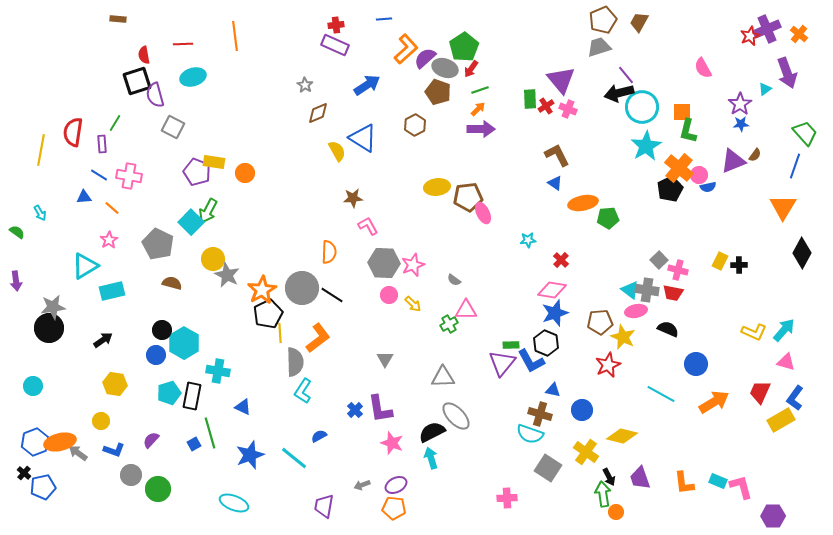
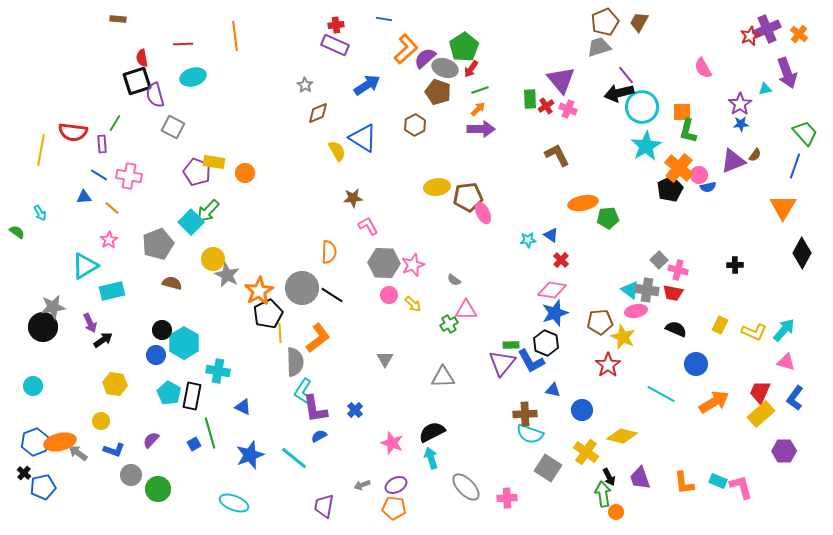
blue line at (384, 19): rotated 14 degrees clockwise
brown pentagon at (603, 20): moved 2 px right, 2 px down
red semicircle at (144, 55): moved 2 px left, 3 px down
cyan triangle at (765, 89): rotated 24 degrees clockwise
red semicircle at (73, 132): rotated 92 degrees counterclockwise
blue triangle at (555, 183): moved 4 px left, 52 px down
green arrow at (208, 211): rotated 15 degrees clockwise
gray pentagon at (158, 244): rotated 24 degrees clockwise
yellow rectangle at (720, 261): moved 64 px down
black cross at (739, 265): moved 4 px left
purple arrow at (16, 281): moved 74 px right, 42 px down; rotated 18 degrees counterclockwise
orange star at (262, 290): moved 3 px left, 1 px down
black circle at (49, 328): moved 6 px left, 1 px up
black semicircle at (668, 329): moved 8 px right
red star at (608, 365): rotated 10 degrees counterclockwise
cyan pentagon at (169, 393): rotated 25 degrees counterclockwise
purple L-shape at (380, 409): moved 65 px left
brown cross at (540, 414): moved 15 px left; rotated 20 degrees counterclockwise
gray ellipse at (456, 416): moved 10 px right, 71 px down
yellow rectangle at (781, 420): moved 20 px left, 6 px up; rotated 12 degrees counterclockwise
purple hexagon at (773, 516): moved 11 px right, 65 px up
